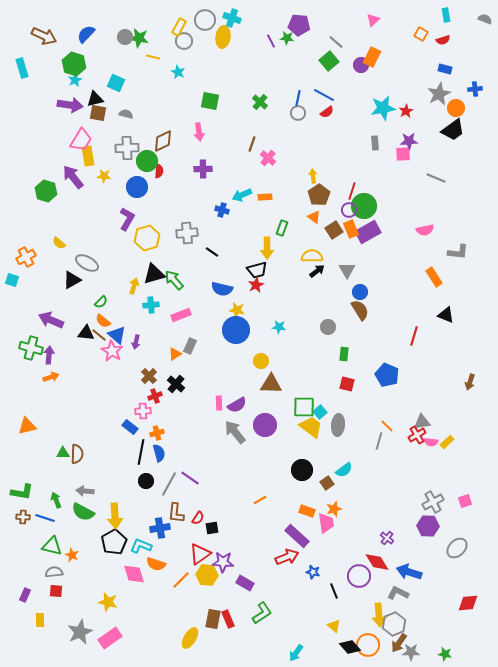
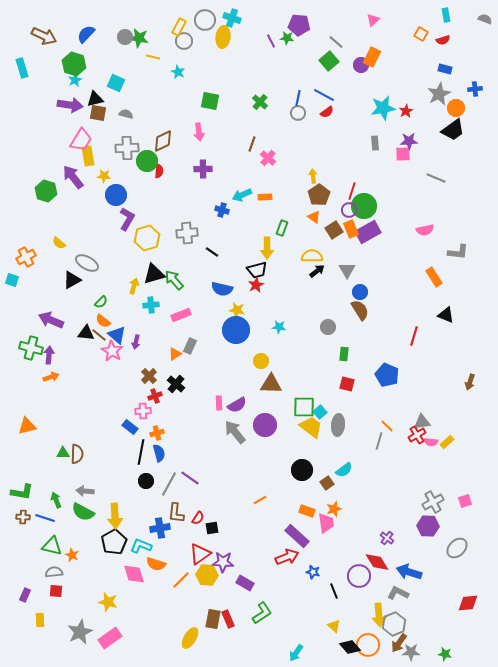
blue circle at (137, 187): moved 21 px left, 8 px down
